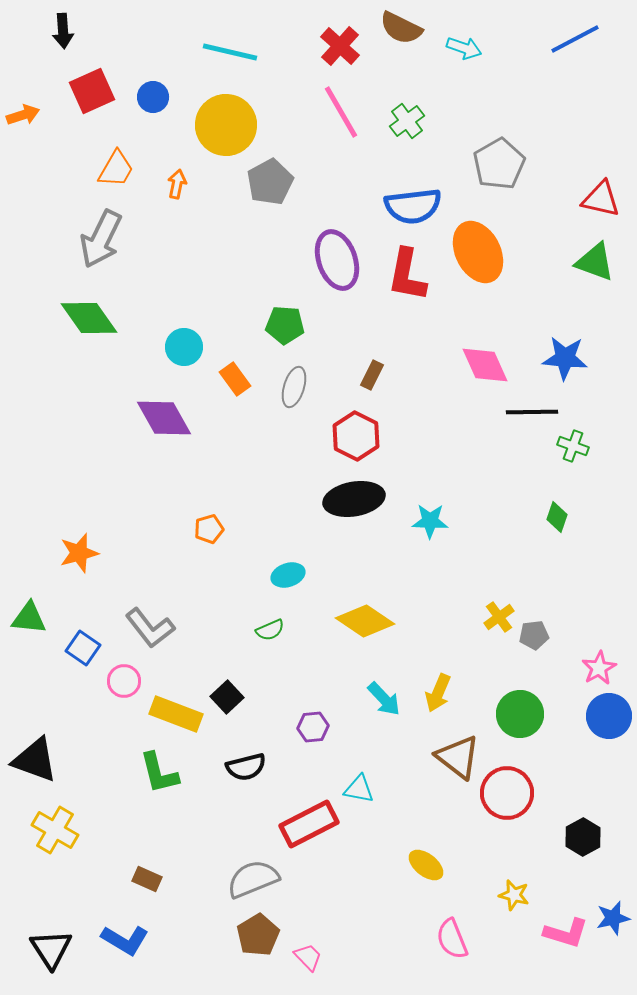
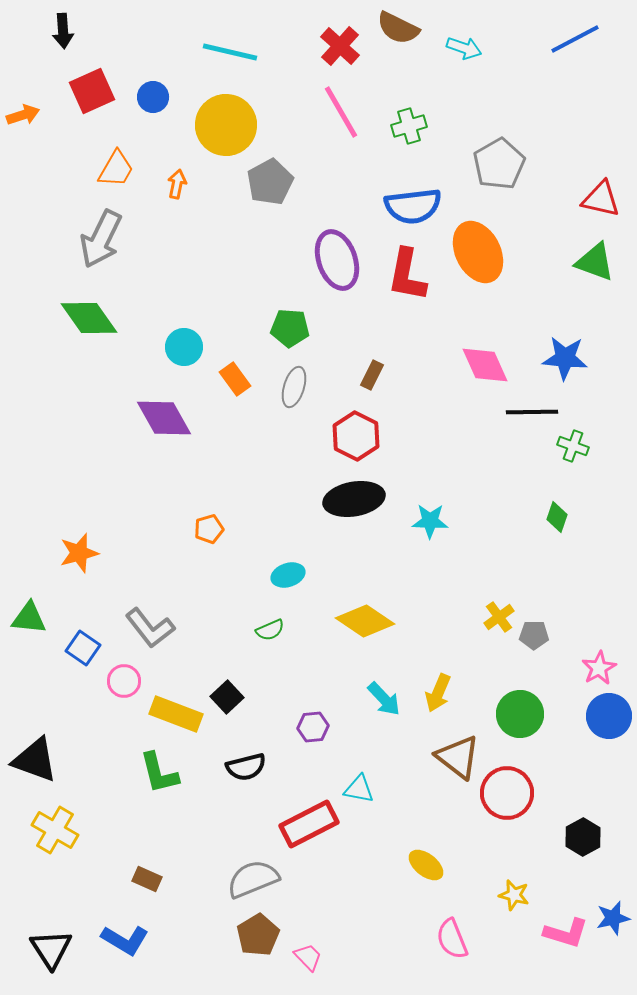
brown semicircle at (401, 28): moved 3 px left
green cross at (407, 121): moved 2 px right, 5 px down; rotated 20 degrees clockwise
green pentagon at (285, 325): moved 5 px right, 3 px down
gray pentagon at (534, 635): rotated 8 degrees clockwise
